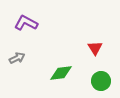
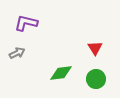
purple L-shape: rotated 15 degrees counterclockwise
gray arrow: moved 5 px up
green circle: moved 5 px left, 2 px up
